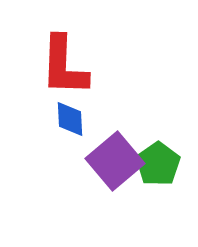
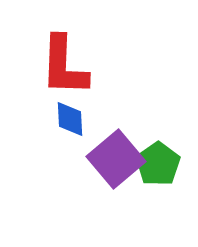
purple square: moved 1 px right, 2 px up
